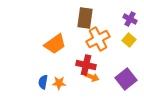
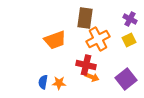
yellow square: rotated 24 degrees clockwise
orange trapezoid: moved 4 px up; rotated 15 degrees clockwise
